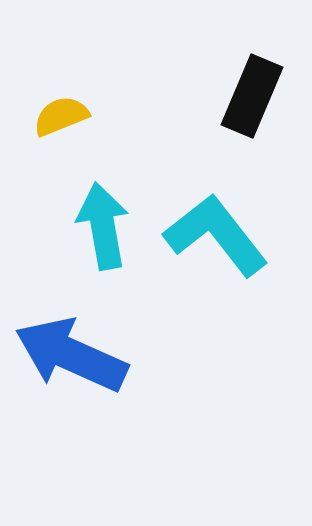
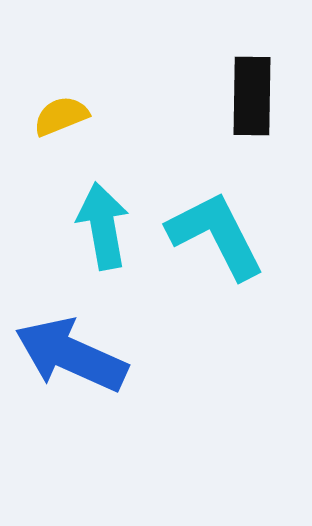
black rectangle: rotated 22 degrees counterclockwise
cyan L-shape: rotated 11 degrees clockwise
